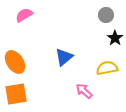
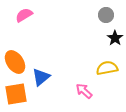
blue triangle: moved 23 px left, 20 px down
